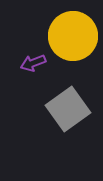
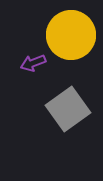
yellow circle: moved 2 px left, 1 px up
